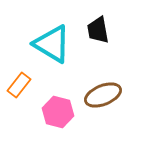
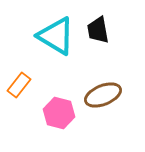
cyan triangle: moved 4 px right, 8 px up
pink hexagon: moved 1 px right, 1 px down
